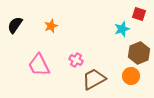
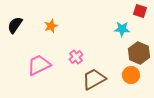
red square: moved 1 px right, 3 px up
cyan star: rotated 21 degrees clockwise
brown hexagon: rotated 15 degrees counterclockwise
pink cross: moved 3 px up; rotated 24 degrees clockwise
pink trapezoid: rotated 90 degrees clockwise
orange circle: moved 1 px up
